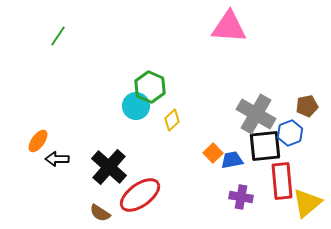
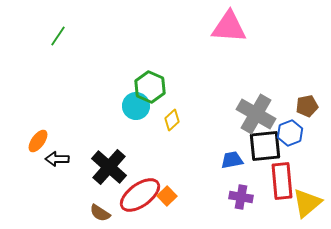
orange square: moved 46 px left, 43 px down
